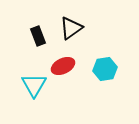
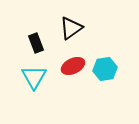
black rectangle: moved 2 px left, 7 px down
red ellipse: moved 10 px right
cyan triangle: moved 8 px up
